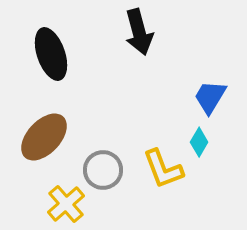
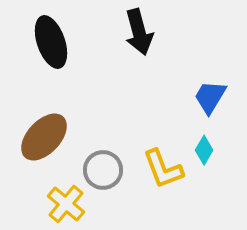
black ellipse: moved 12 px up
cyan diamond: moved 5 px right, 8 px down
yellow cross: rotated 9 degrees counterclockwise
